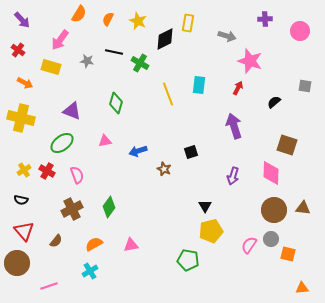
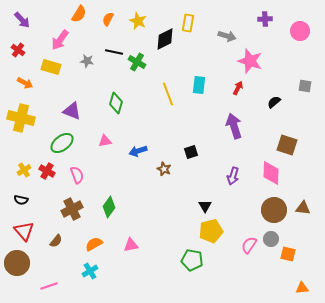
green cross at (140, 63): moved 3 px left, 1 px up
green pentagon at (188, 260): moved 4 px right
